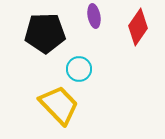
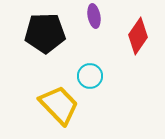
red diamond: moved 9 px down
cyan circle: moved 11 px right, 7 px down
